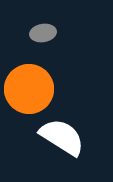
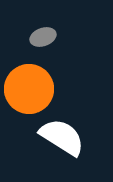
gray ellipse: moved 4 px down; rotated 10 degrees counterclockwise
